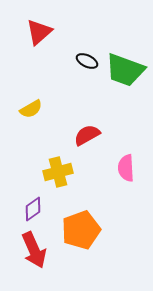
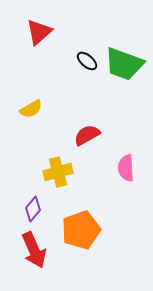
black ellipse: rotated 15 degrees clockwise
green trapezoid: moved 1 px left, 6 px up
purple diamond: rotated 15 degrees counterclockwise
